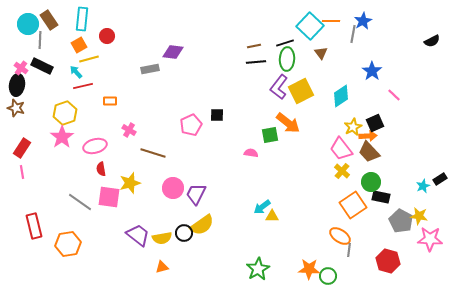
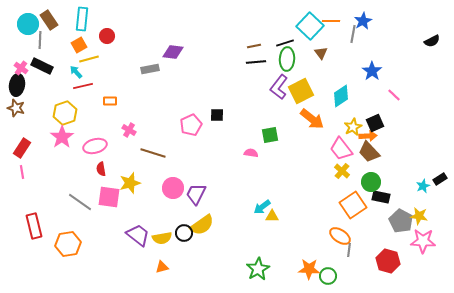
orange arrow at (288, 123): moved 24 px right, 4 px up
pink star at (430, 239): moved 7 px left, 2 px down
